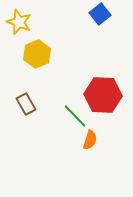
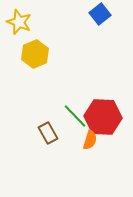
yellow hexagon: moved 2 px left
red hexagon: moved 22 px down
brown rectangle: moved 22 px right, 29 px down
